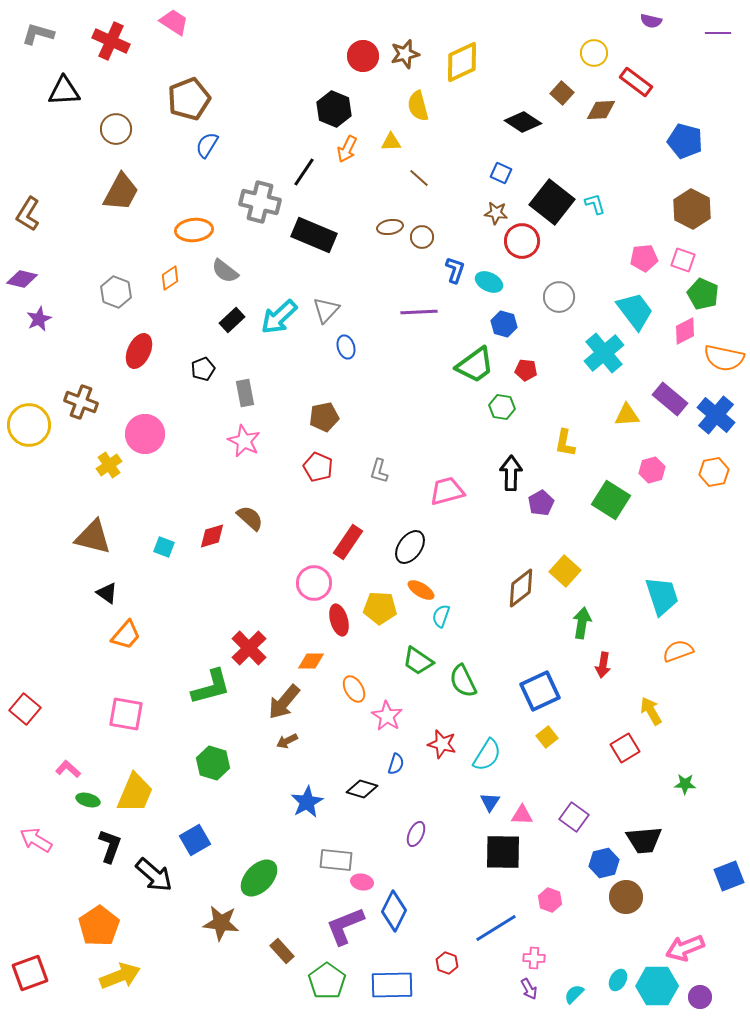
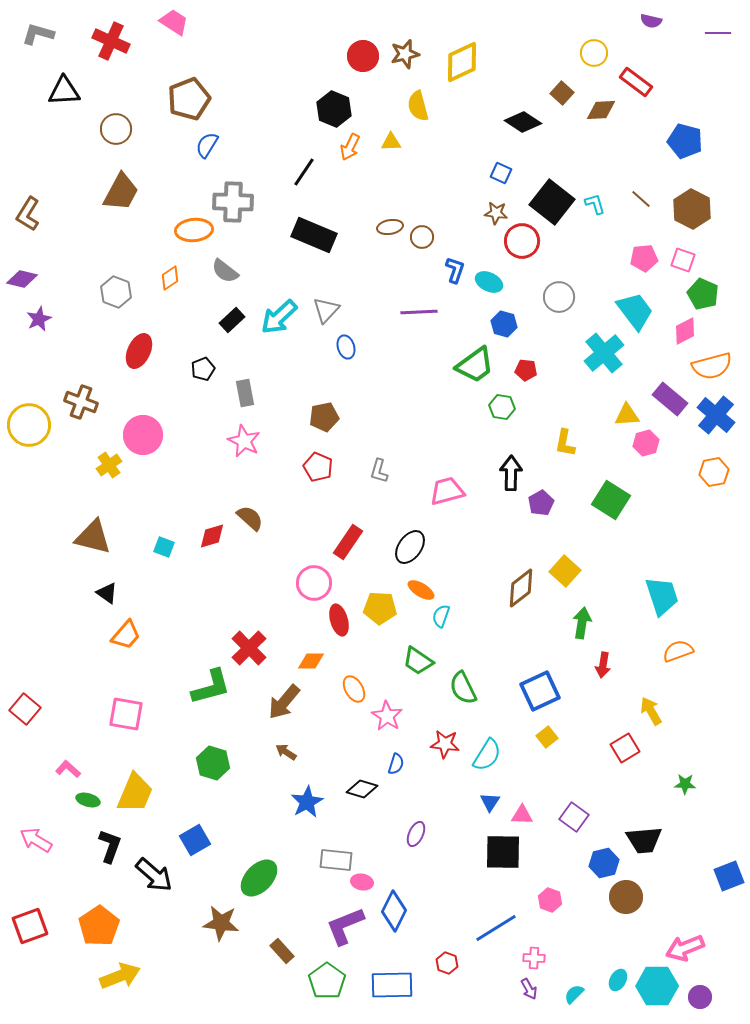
orange arrow at (347, 149): moved 3 px right, 2 px up
brown line at (419, 178): moved 222 px right, 21 px down
gray cross at (260, 202): moved 27 px left; rotated 12 degrees counterclockwise
orange semicircle at (724, 358): moved 12 px left, 8 px down; rotated 27 degrees counterclockwise
pink circle at (145, 434): moved 2 px left, 1 px down
pink hexagon at (652, 470): moved 6 px left, 27 px up
green semicircle at (463, 681): moved 7 px down
brown arrow at (287, 741): moved 1 px left, 11 px down; rotated 60 degrees clockwise
red star at (442, 744): moved 3 px right; rotated 8 degrees counterclockwise
red square at (30, 973): moved 47 px up
